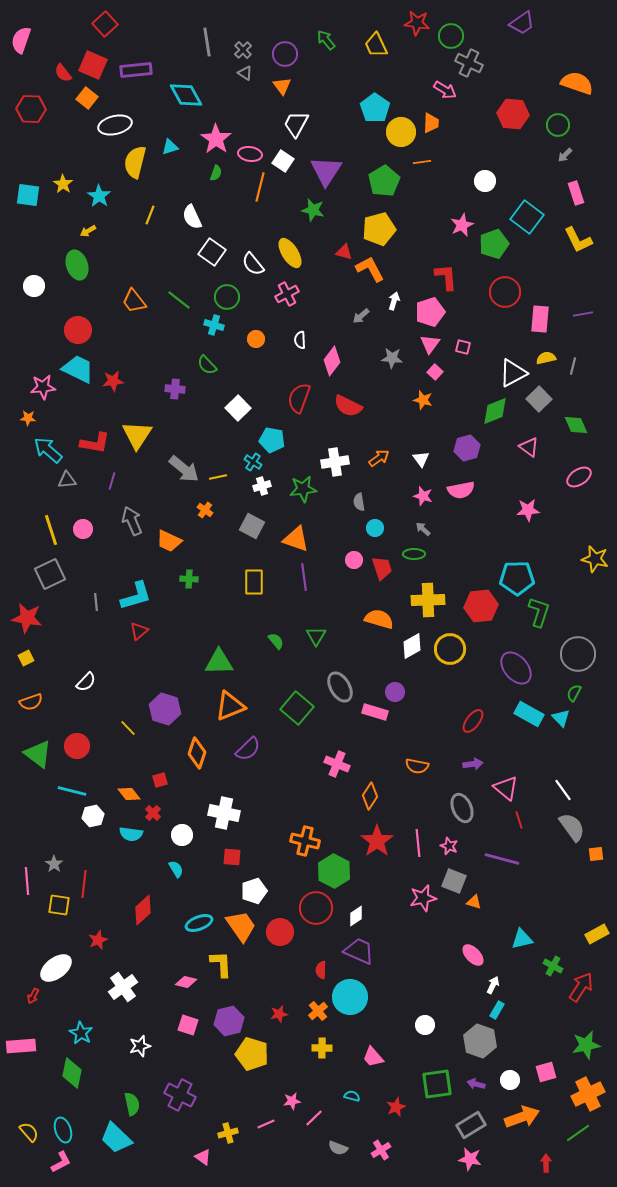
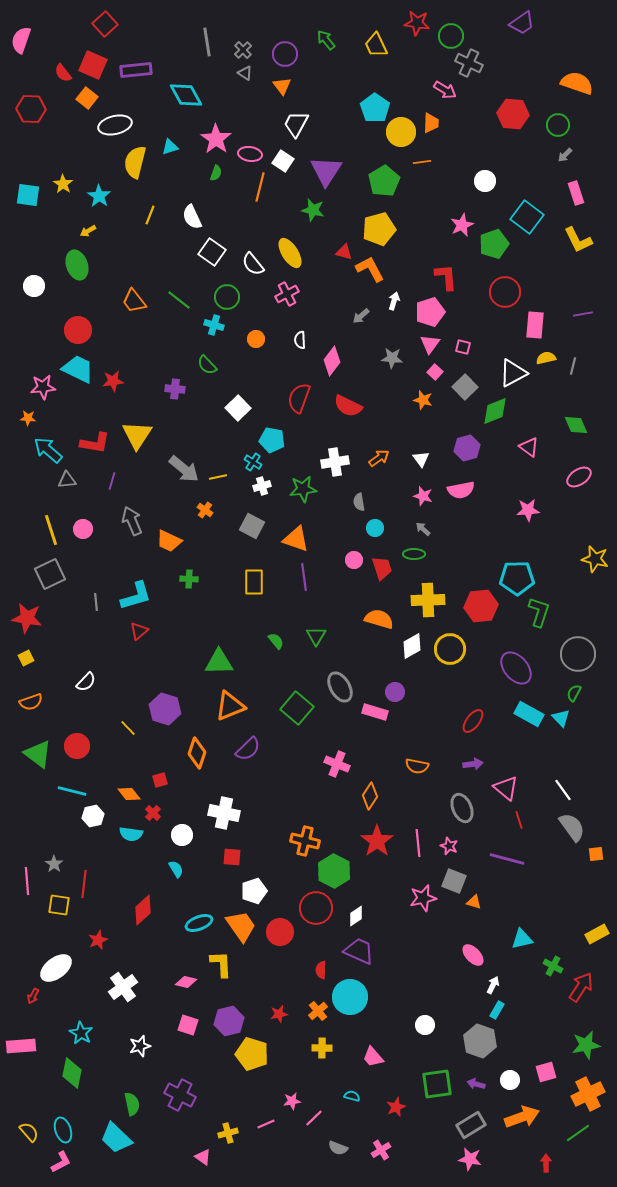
pink rectangle at (540, 319): moved 5 px left, 6 px down
gray square at (539, 399): moved 74 px left, 12 px up
purple line at (502, 859): moved 5 px right
